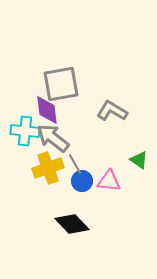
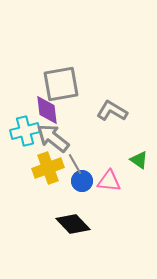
cyan cross: rotated 20 degrees counterclockwise
black diamond: moved 1 px right
